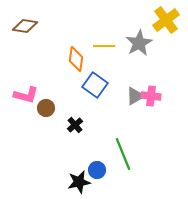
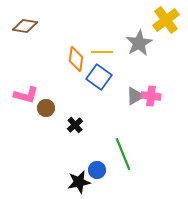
yellow line: moved 2 px left, 6 px down
blue square: moved 4 px right, 8 px up
